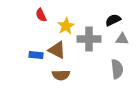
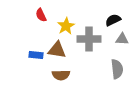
brown triangle: rotated 18 degrees counterclockwise
